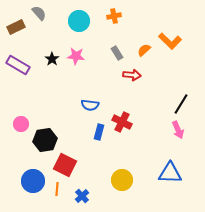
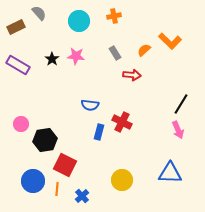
gray rectangle: moved 2 px left
